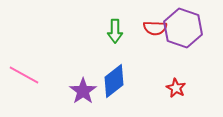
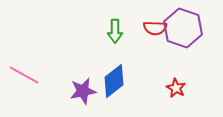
purple star: rotated 24 degrees clockwise
